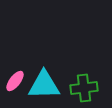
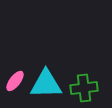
cyan triangle: moved 2 px right, 1 px up
